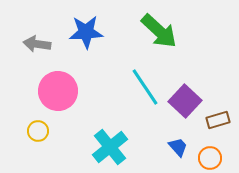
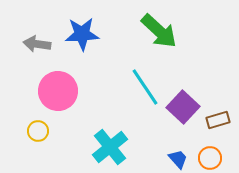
blue star: moved 4 px left, 2 px down
purple square: moved 2 px left, 6 px down
blue trapezoid: moved 12 px down
